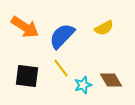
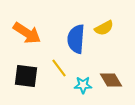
orange arrow: moved 2 px right, 6 px down
blue semicircle: moved 14 px right, 3 px down; rotated 40 degrees counterclockwise
yellow line: moved 2 px left
black square: moved 1 px left
cyan star: rotated 18 degrees clockwise
